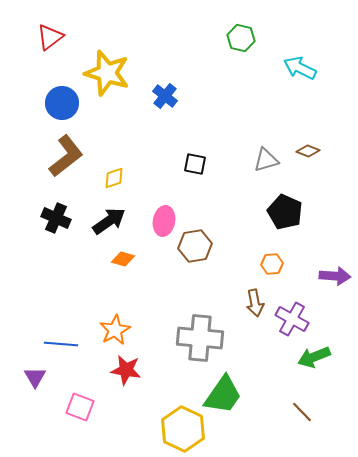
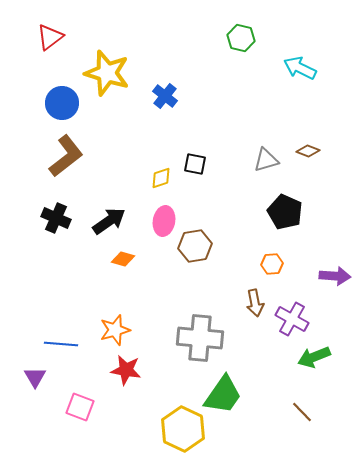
yellow diamond: moved 47 px right
orange star: rotated 12 degrees clockwise
